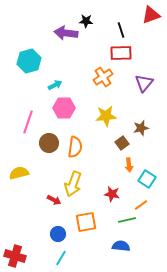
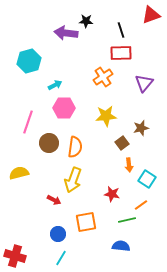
yellow arrow: moved 4 px up
